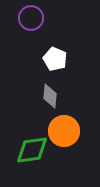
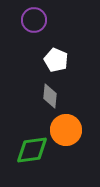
purple circle: moved 3 px right, 2 px down
white pentagon: moved 1 px right, 1 px down
orange circle: moved 2 px right, 1 px up
